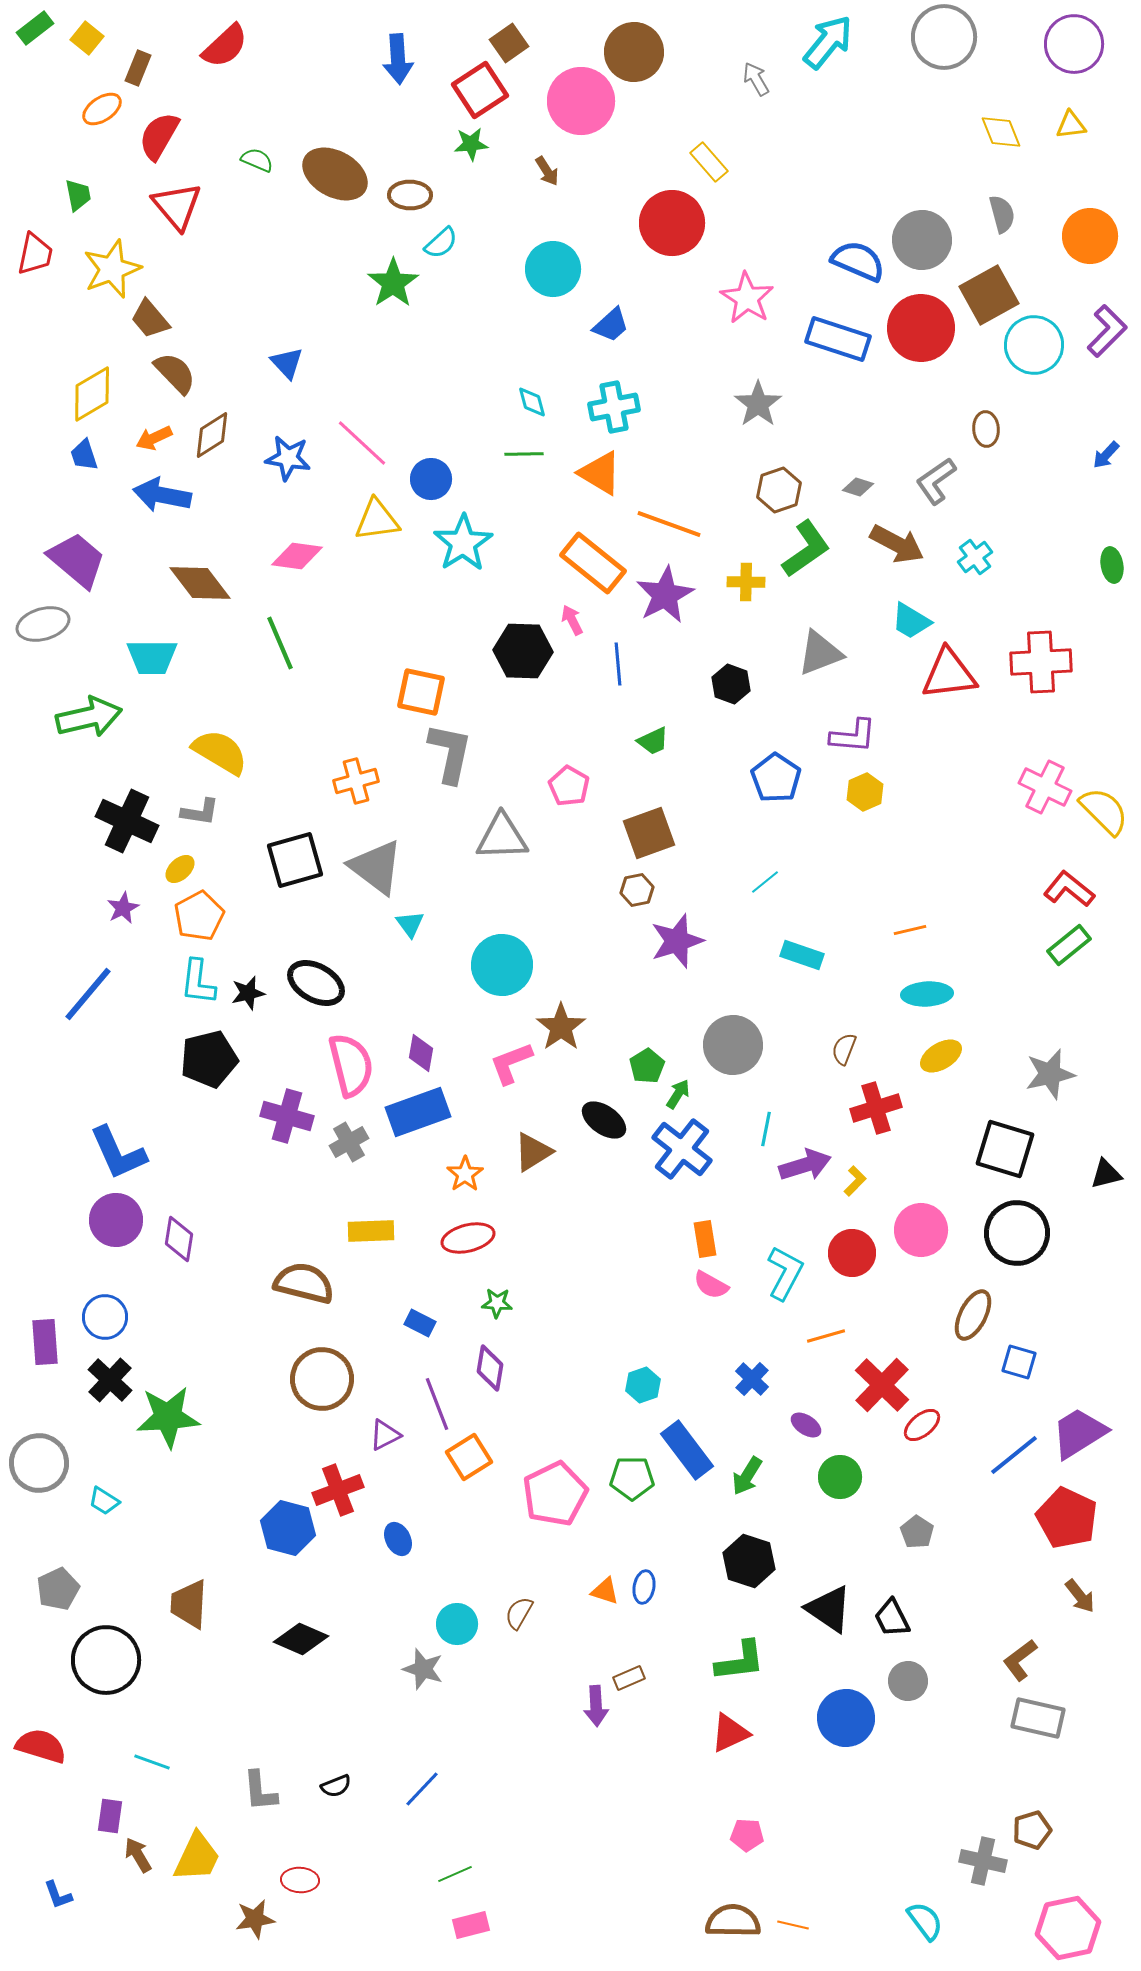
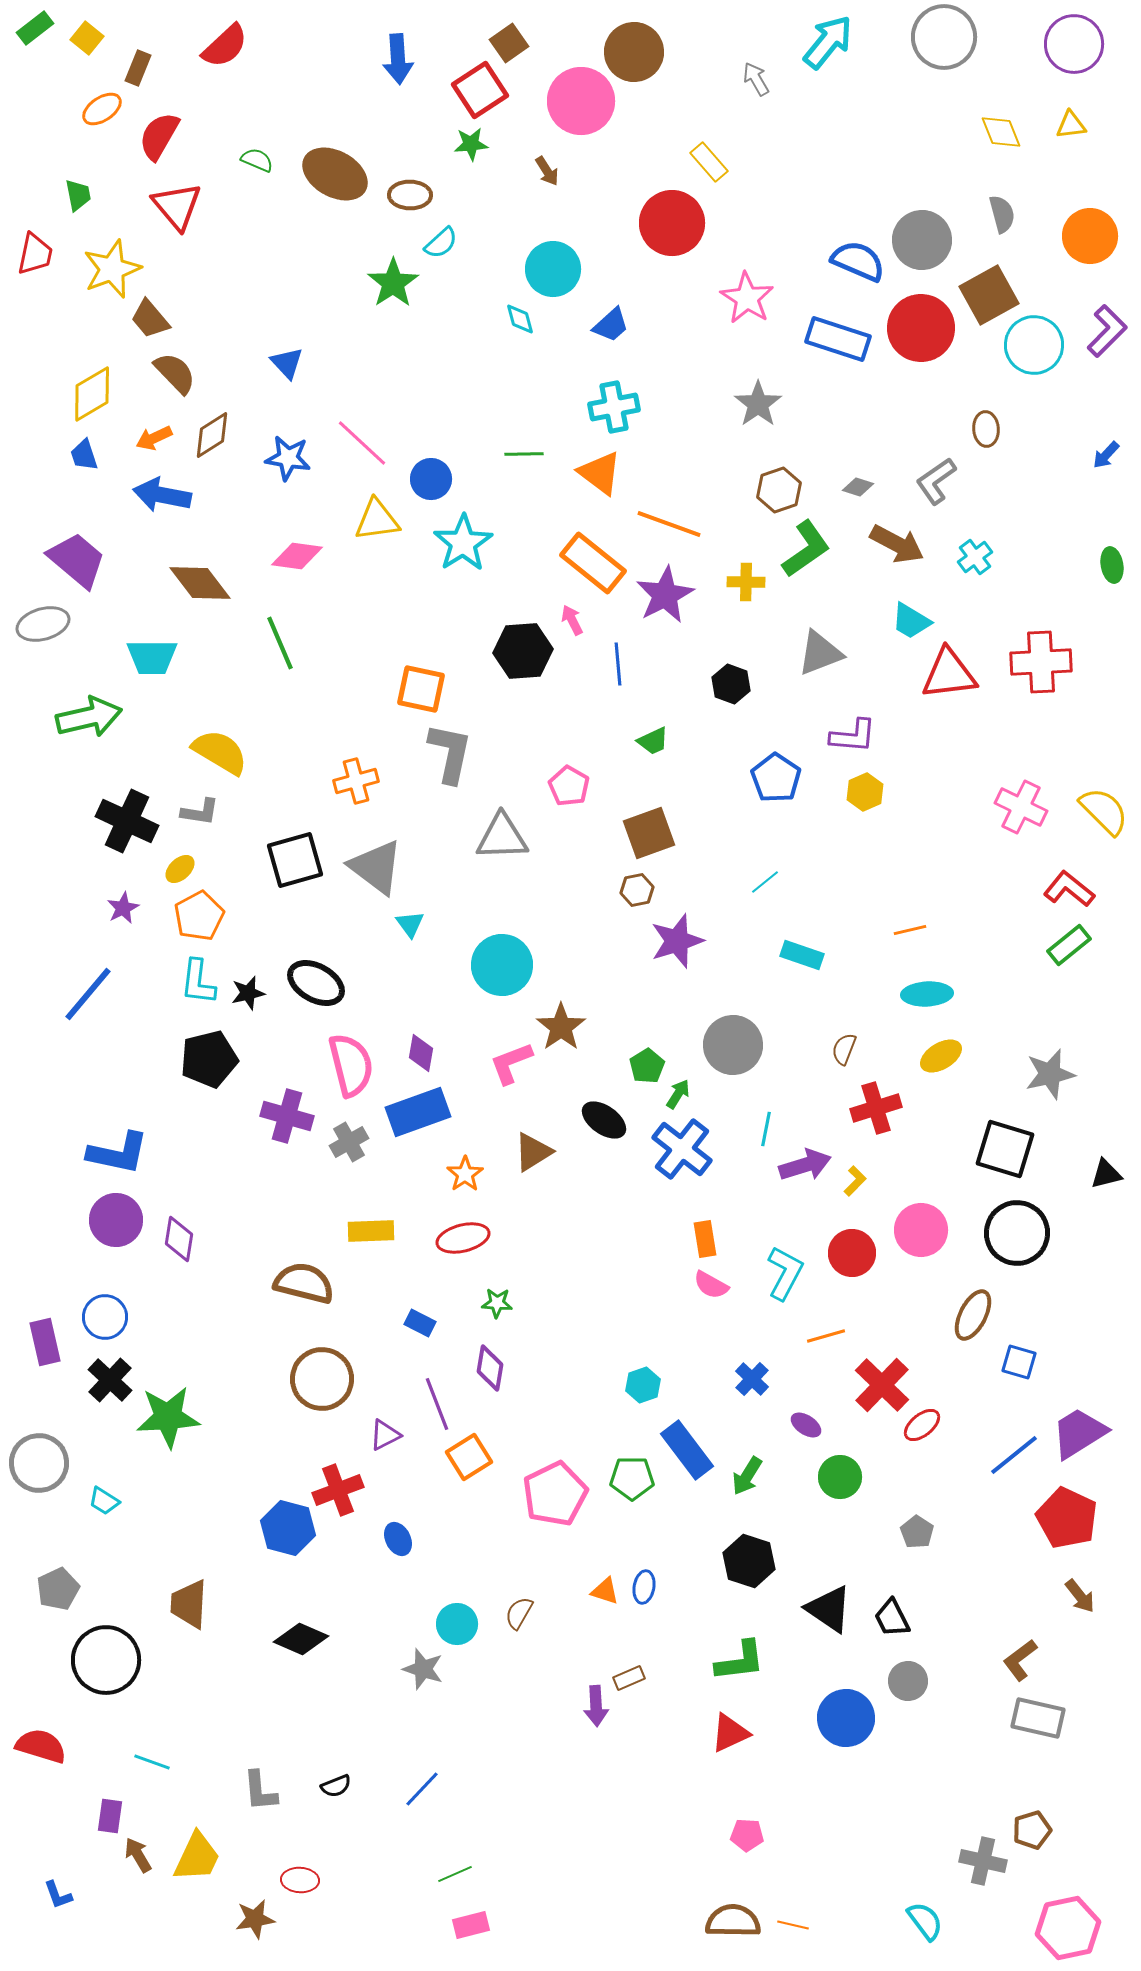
cyan diamond at (532, 402): moved 12 px left, 83 px up
orange triangle at (600, 473): rotated 6 degrees clockwise
black hexagon at (523, 651): rotated 6 degrees counterclockwise
orange square at (421, 692): moved 3 px up
pink cross at (1045, 787): moved 24 px left, 20 px down
blue L-shape at (118, 1153): rotated 54 degrees counterclockwise
red ellipse at (468, 1238): moved 5 px left
purple rectangle at (45, 1342): rotated 9 degrees counterclockwise
